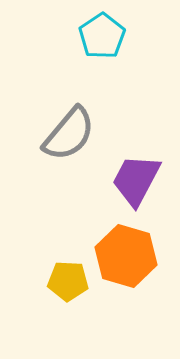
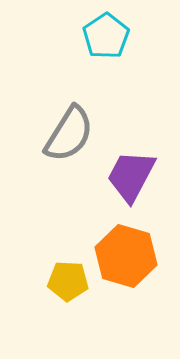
cyan pentagon: moved 4 px right
gray semicircle: rotated 8 degrees counterclockwise
purple trapezoid: moved 5 px left, 4 px up
